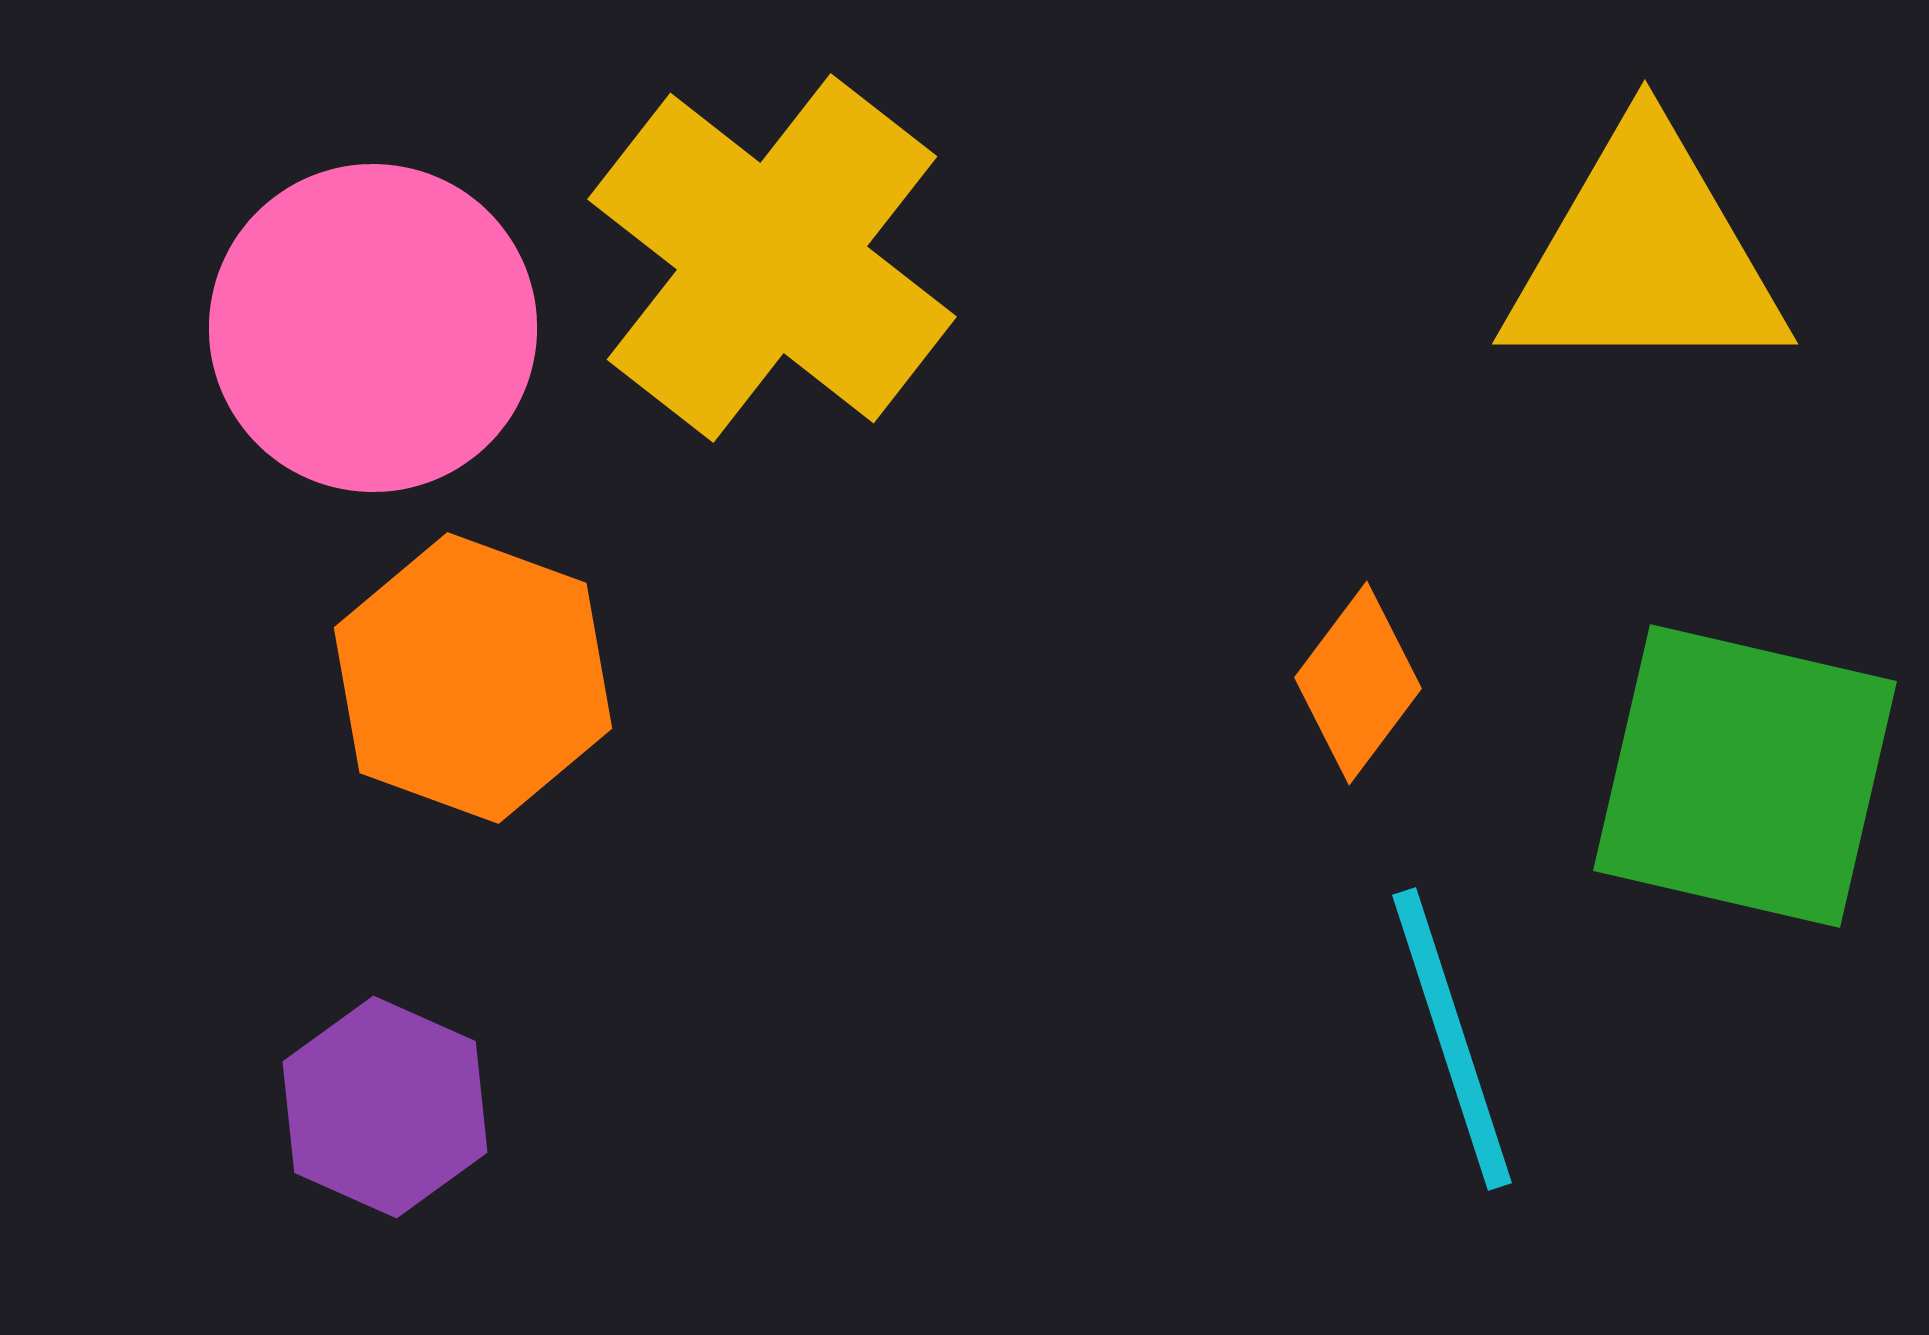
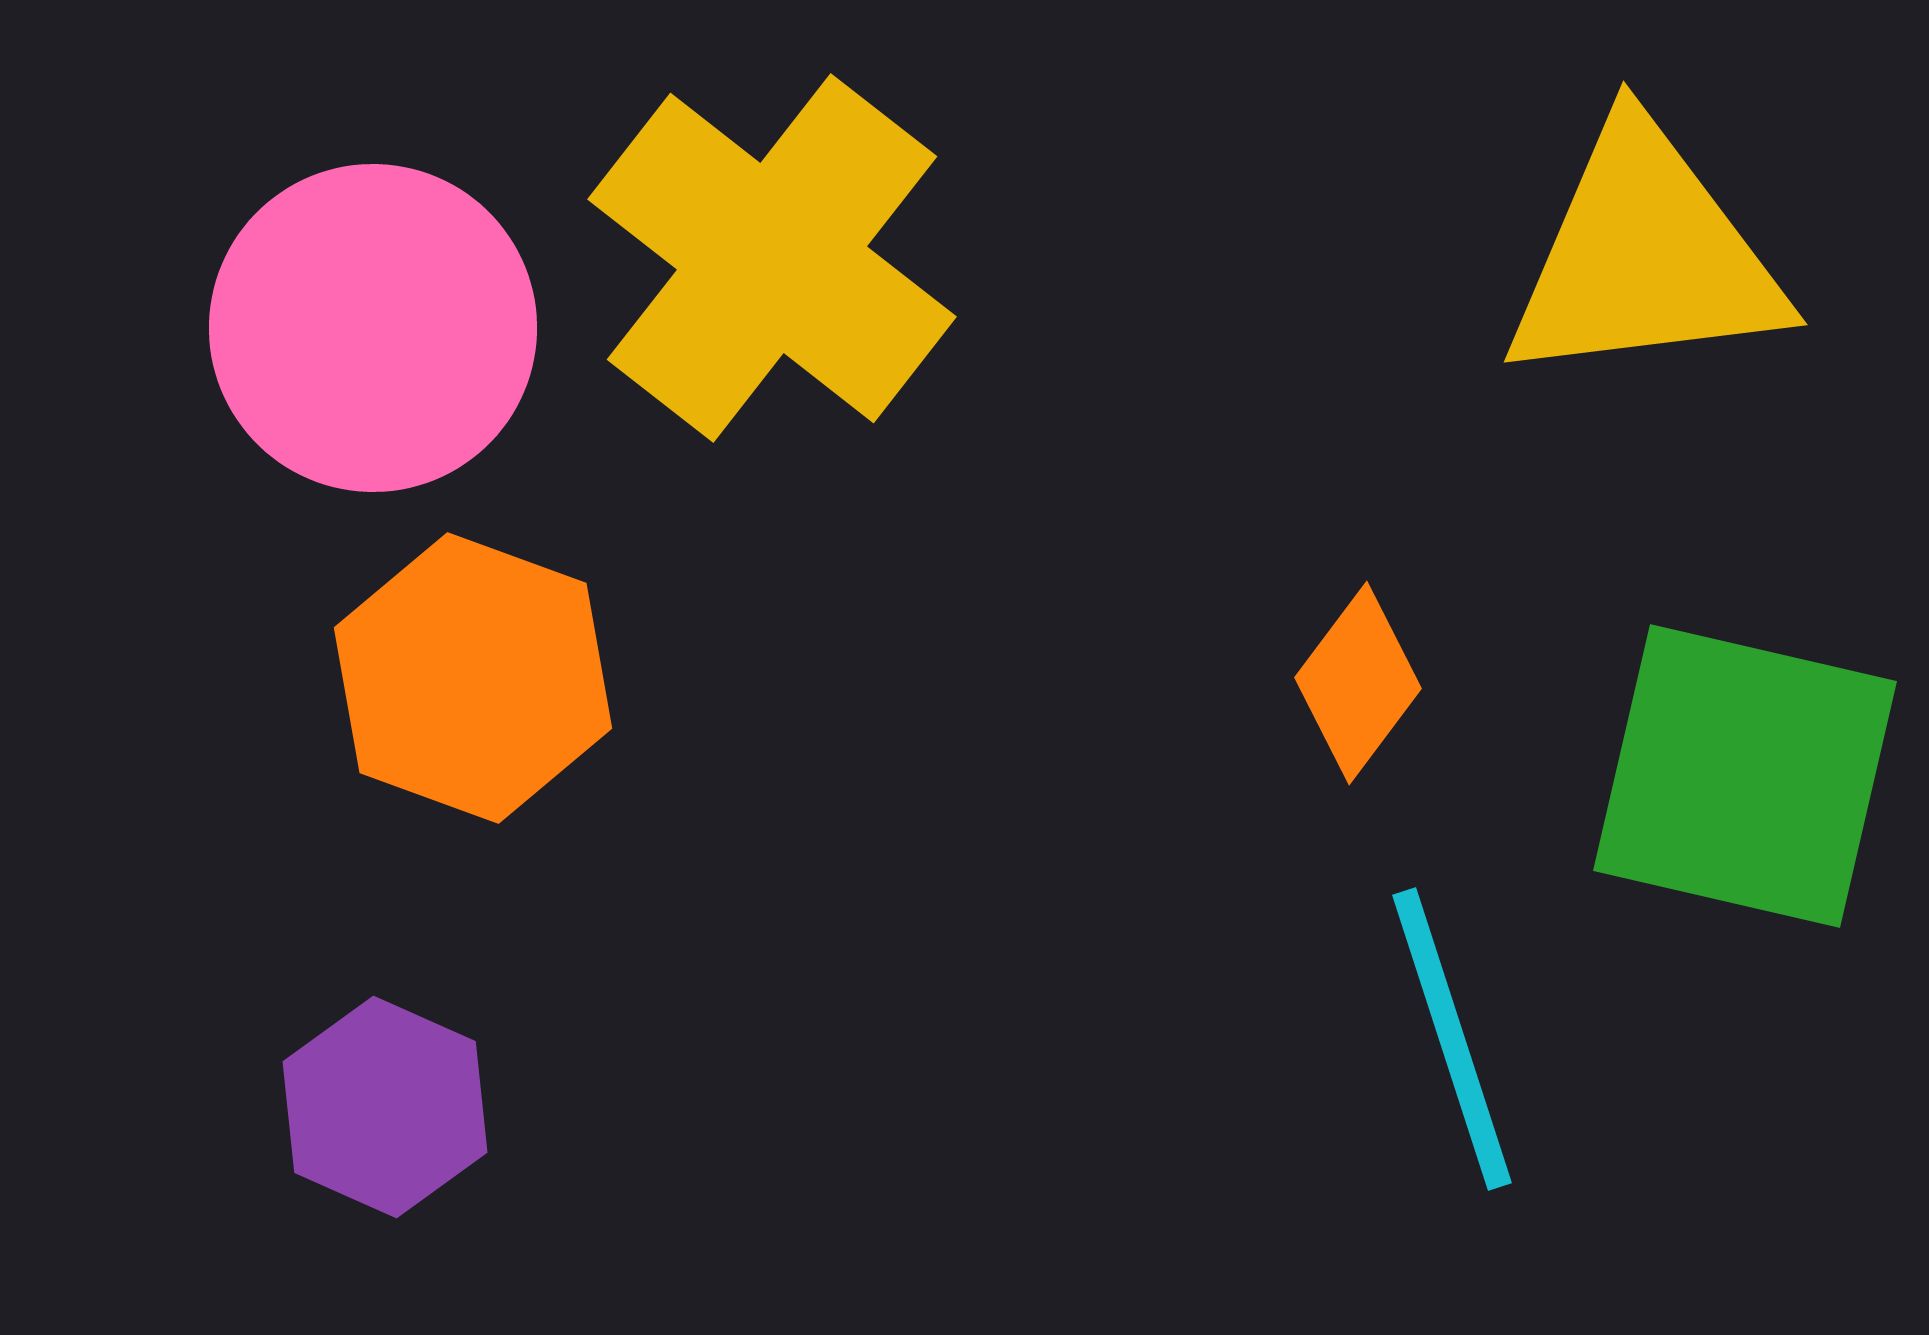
yellow triangle: rotated 7 degrees counterclockwise
